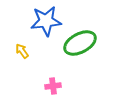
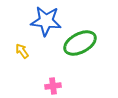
blue star: rotated 12 degrees clockwise
